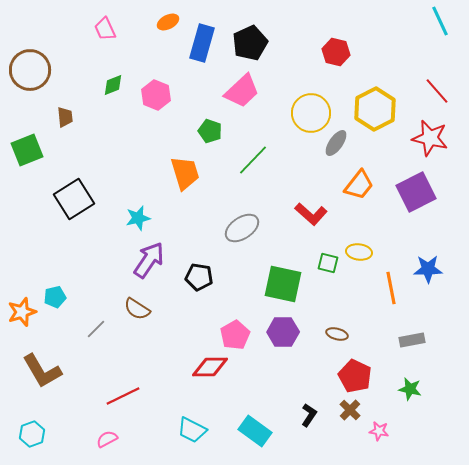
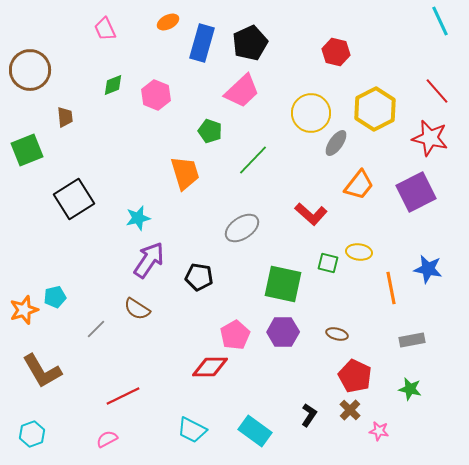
blue star at (428, 269): rotated 12 degrees clockwise
orange star at (22, 312): moved 2 px right, 2 px up
